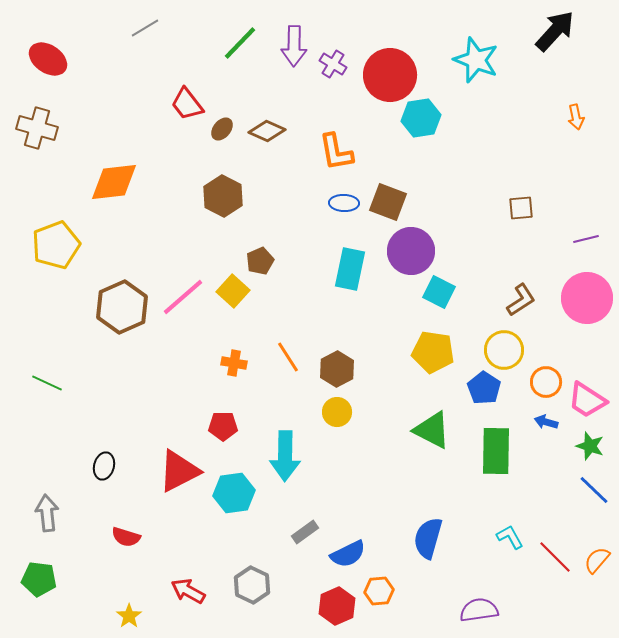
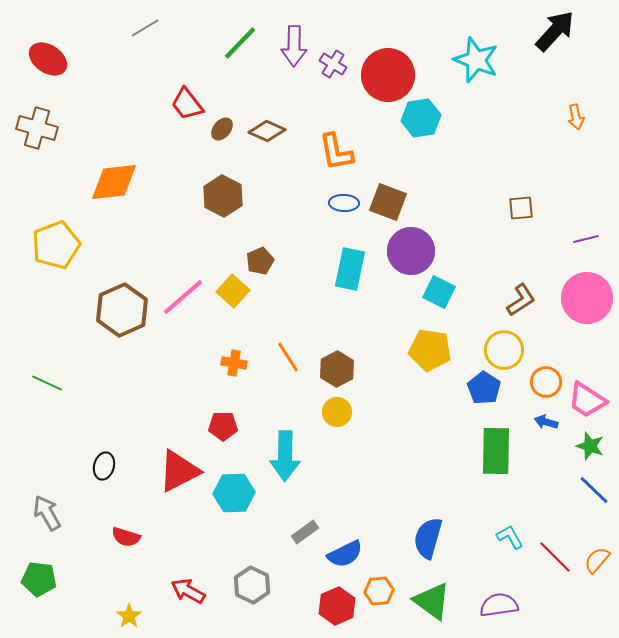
red circle at (390, 75): moved 2 px left
brown hexagon at (122, 307): moved 3 px down
yellow pentagon at (433, 352): moved 3 px left, 2 px up
green triangle at (432, 430): moved 171 px down; rotated 9 degrees clockwise
cyan hexagon at (234, 493): rotated 6 degrees clockwise
gray arrow at (47, 513): rotated 24 degrees counterclockwise
blue semicircle at (348, 554): moved 3 px left
purple semicircle at (479, 610): moved 20 px right, 5 px up
